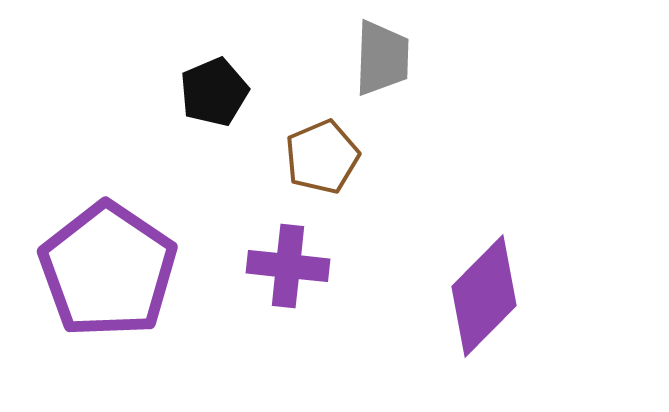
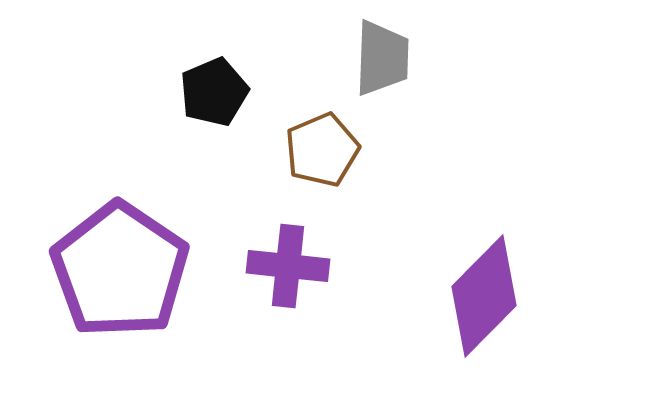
brown pentagon: moved 7 px up
purple pentagon: moved 12 px right
